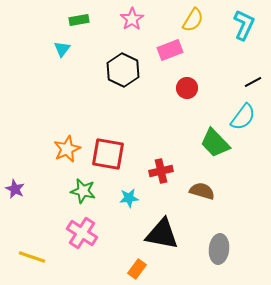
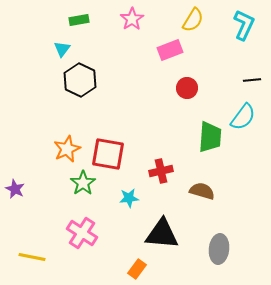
black hexagon: moved 43 px left, 10 px down
black line: moved 1 px left, 2 px up; rotated 24 degrees clockwise
green trapezoid: moved 5 px left, 6 px up; rotated 132 degrees counterclockwise
green star: moved 8 px up; rotated 25 degrees clockwise
black triangle: rotated 6 degrees counterclockwise
yellow line: rotated 8 degrees counterclockwise
